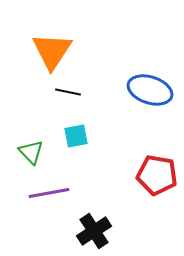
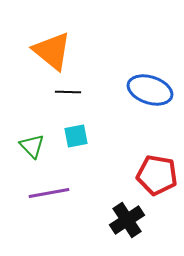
orange triangle: rotated 24 degrees counterclockwise
black line: rotated 10 degrees counterclockwise
green triangle: moved 1 px right, 6 px up
black cross: moved 33 px right, 11 px up
